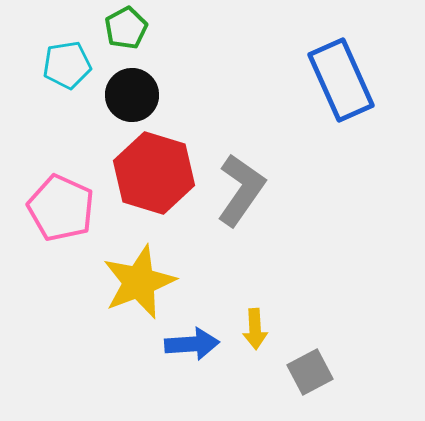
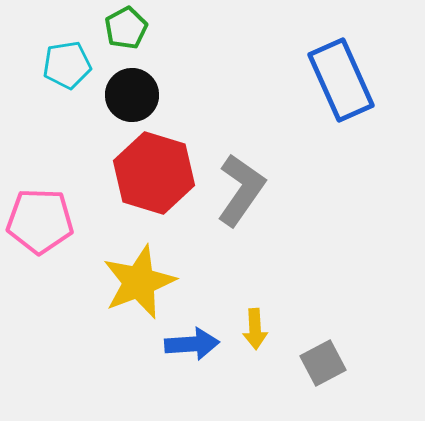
pink pentagon: moved 21 px left, 13 px down; rotated 22 degrees counterclockwise
gray square: moved 13 px right, 9 px up
